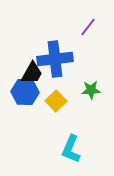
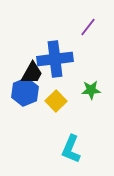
blue hexagon: rotated 24 degrees counterclockwise
